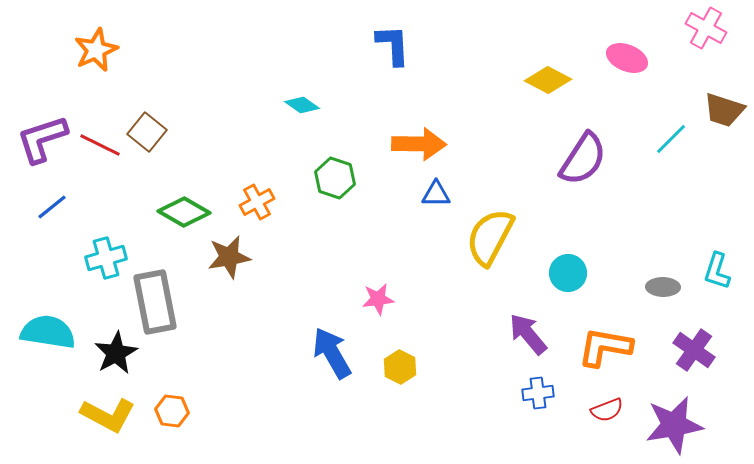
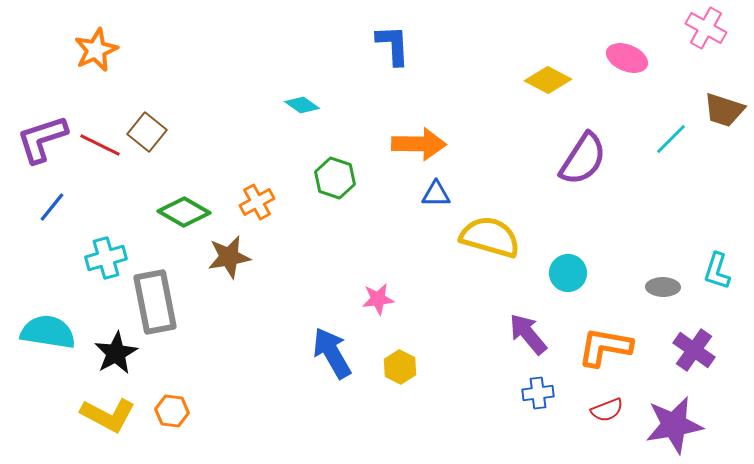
blue line: rotated 12 degrees counterclockwise
yellow semicircle: rotated 78 degrees clockwise
